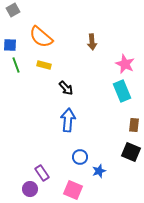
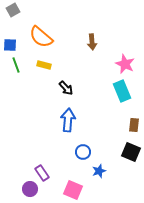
blue circle: moved 3 px right, 5 px up
